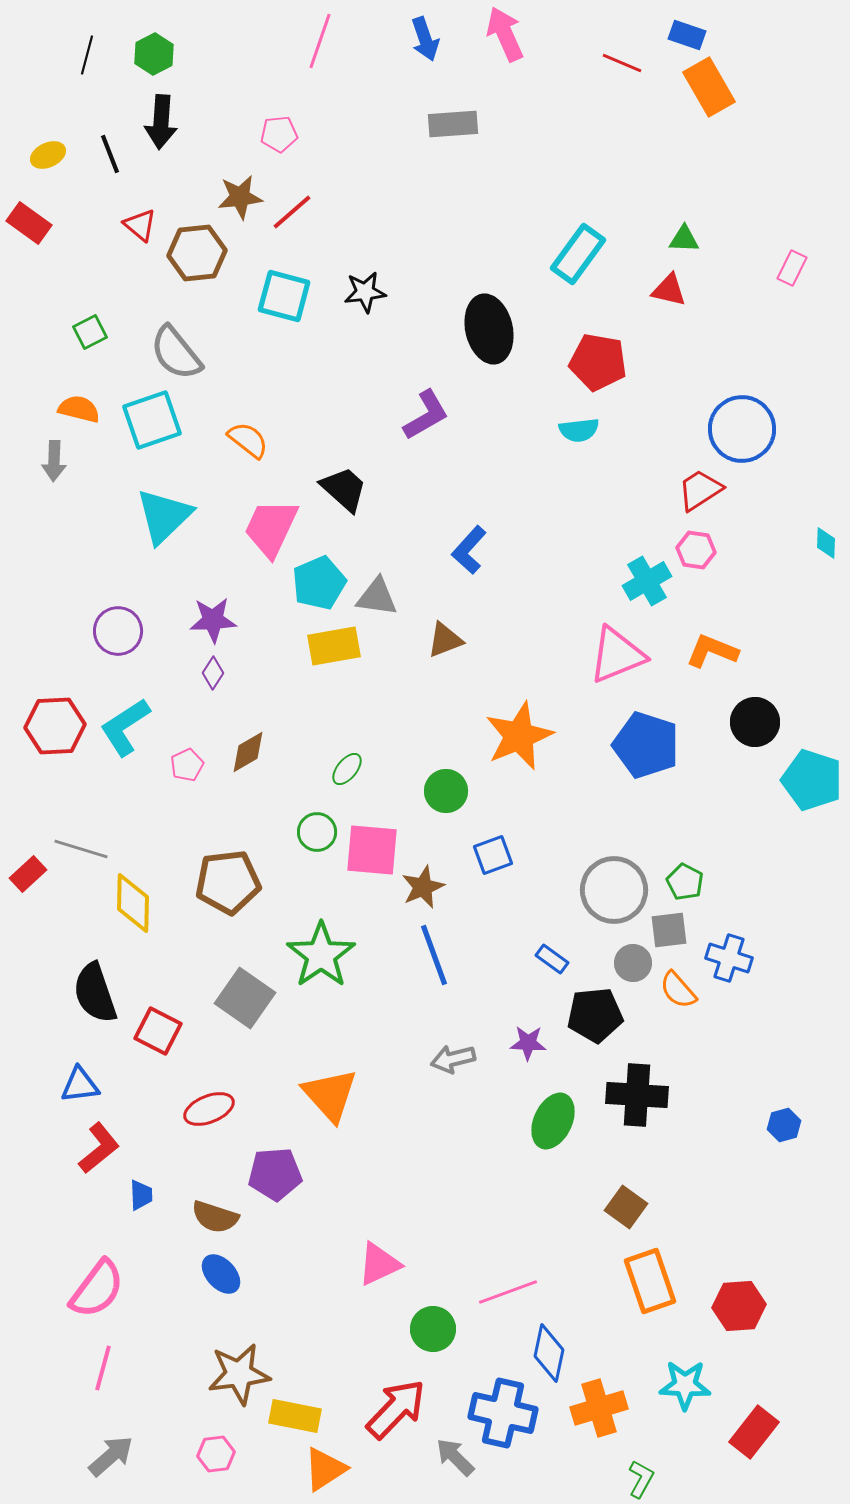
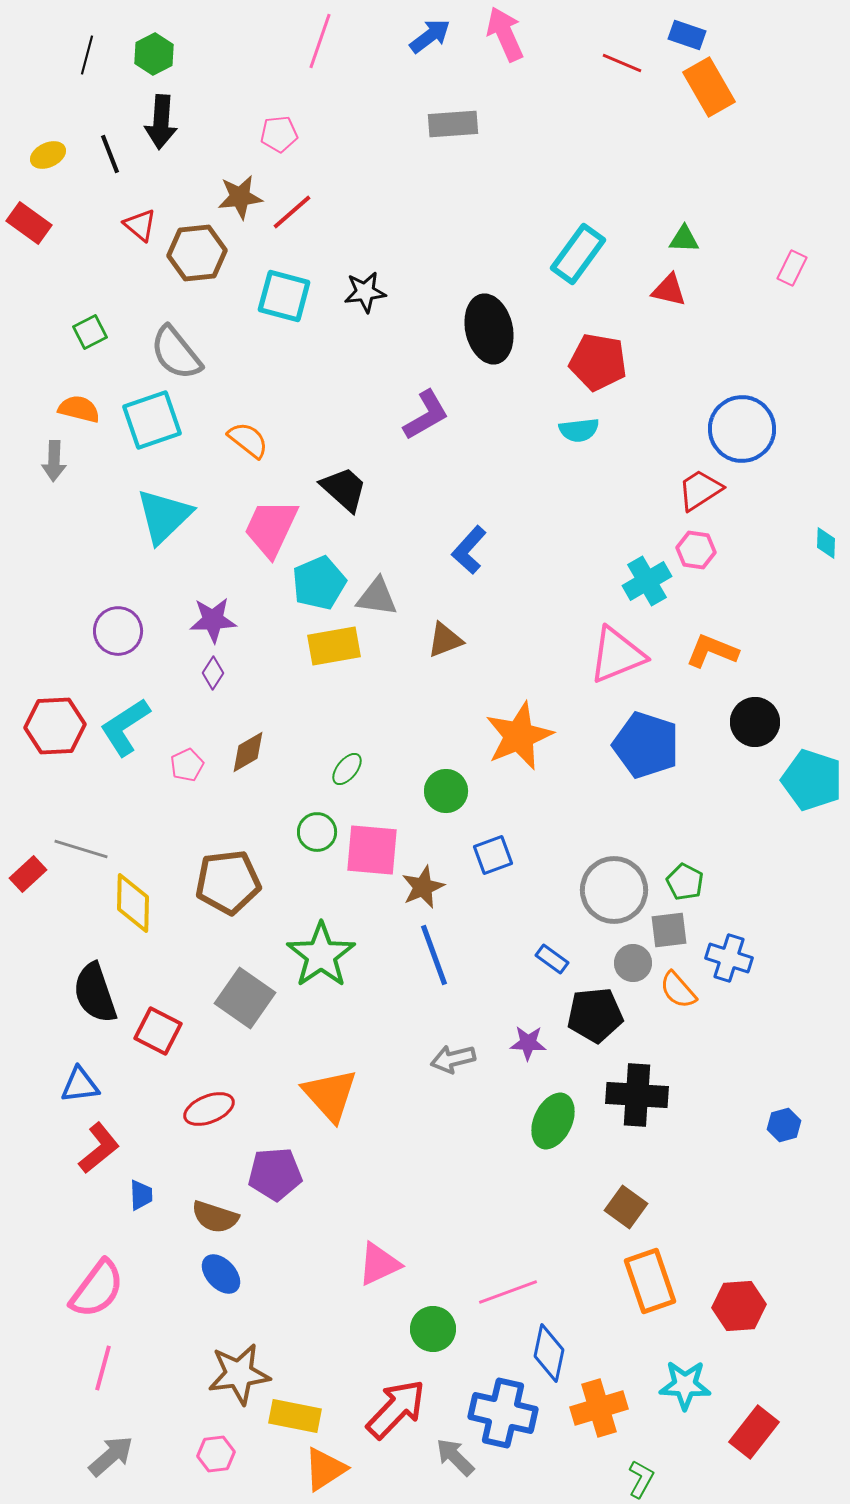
blue arrow at (425, 39): moved 5 px right, 3 px up; rotated 108 degrees counterclockwise
